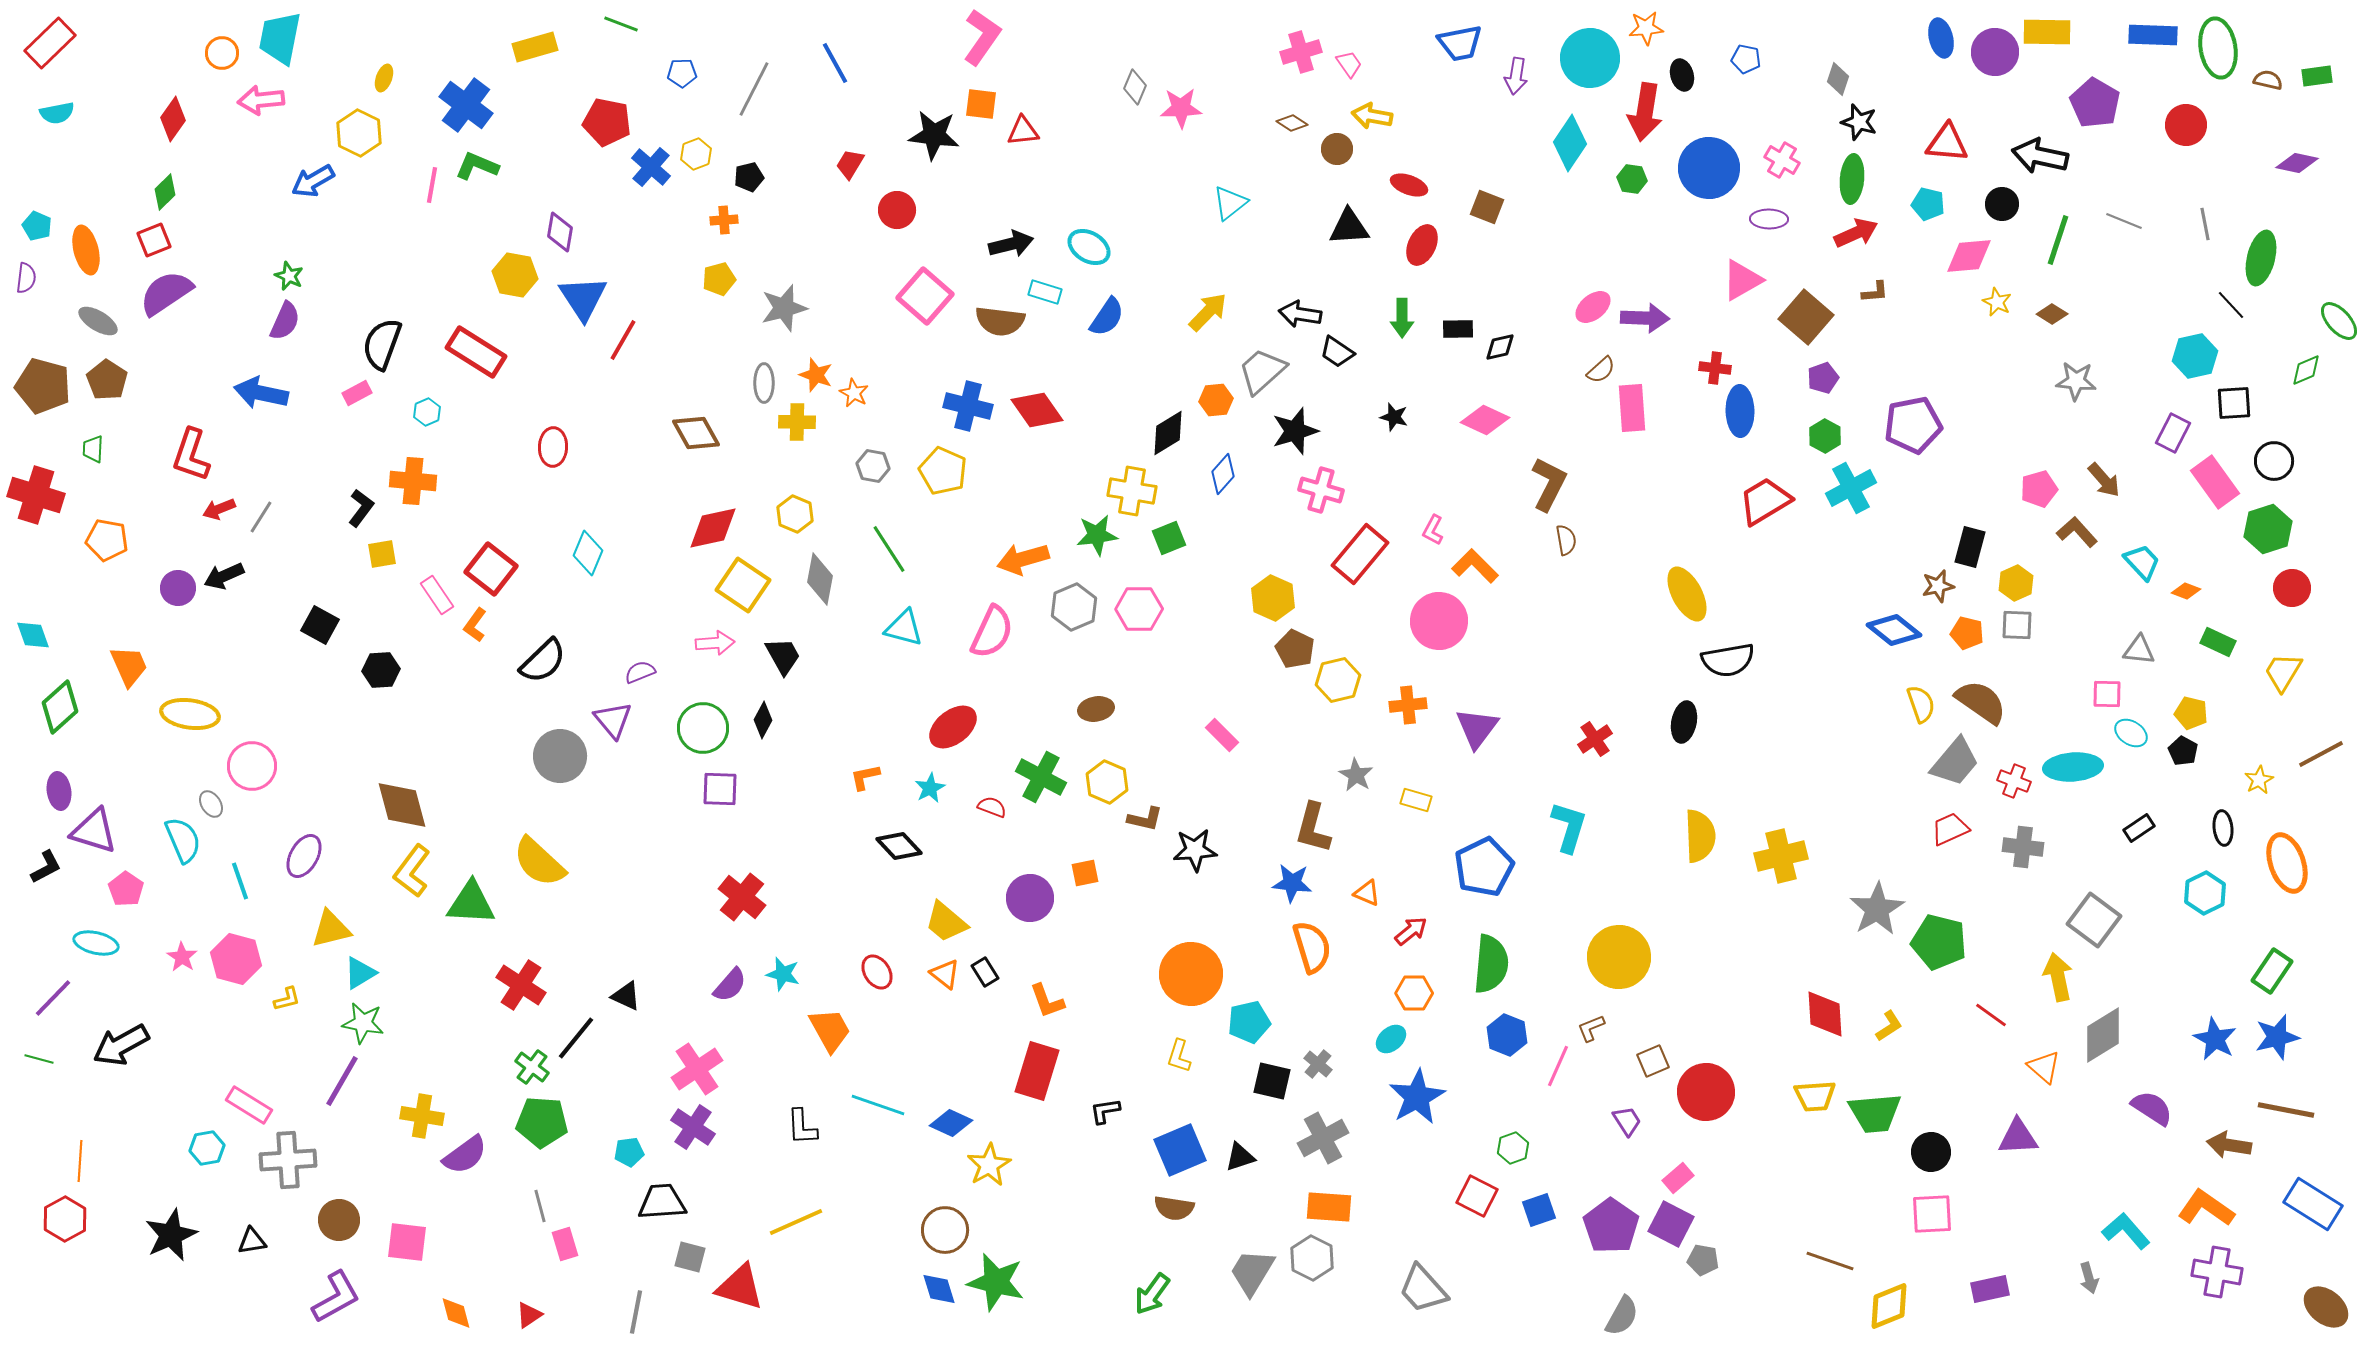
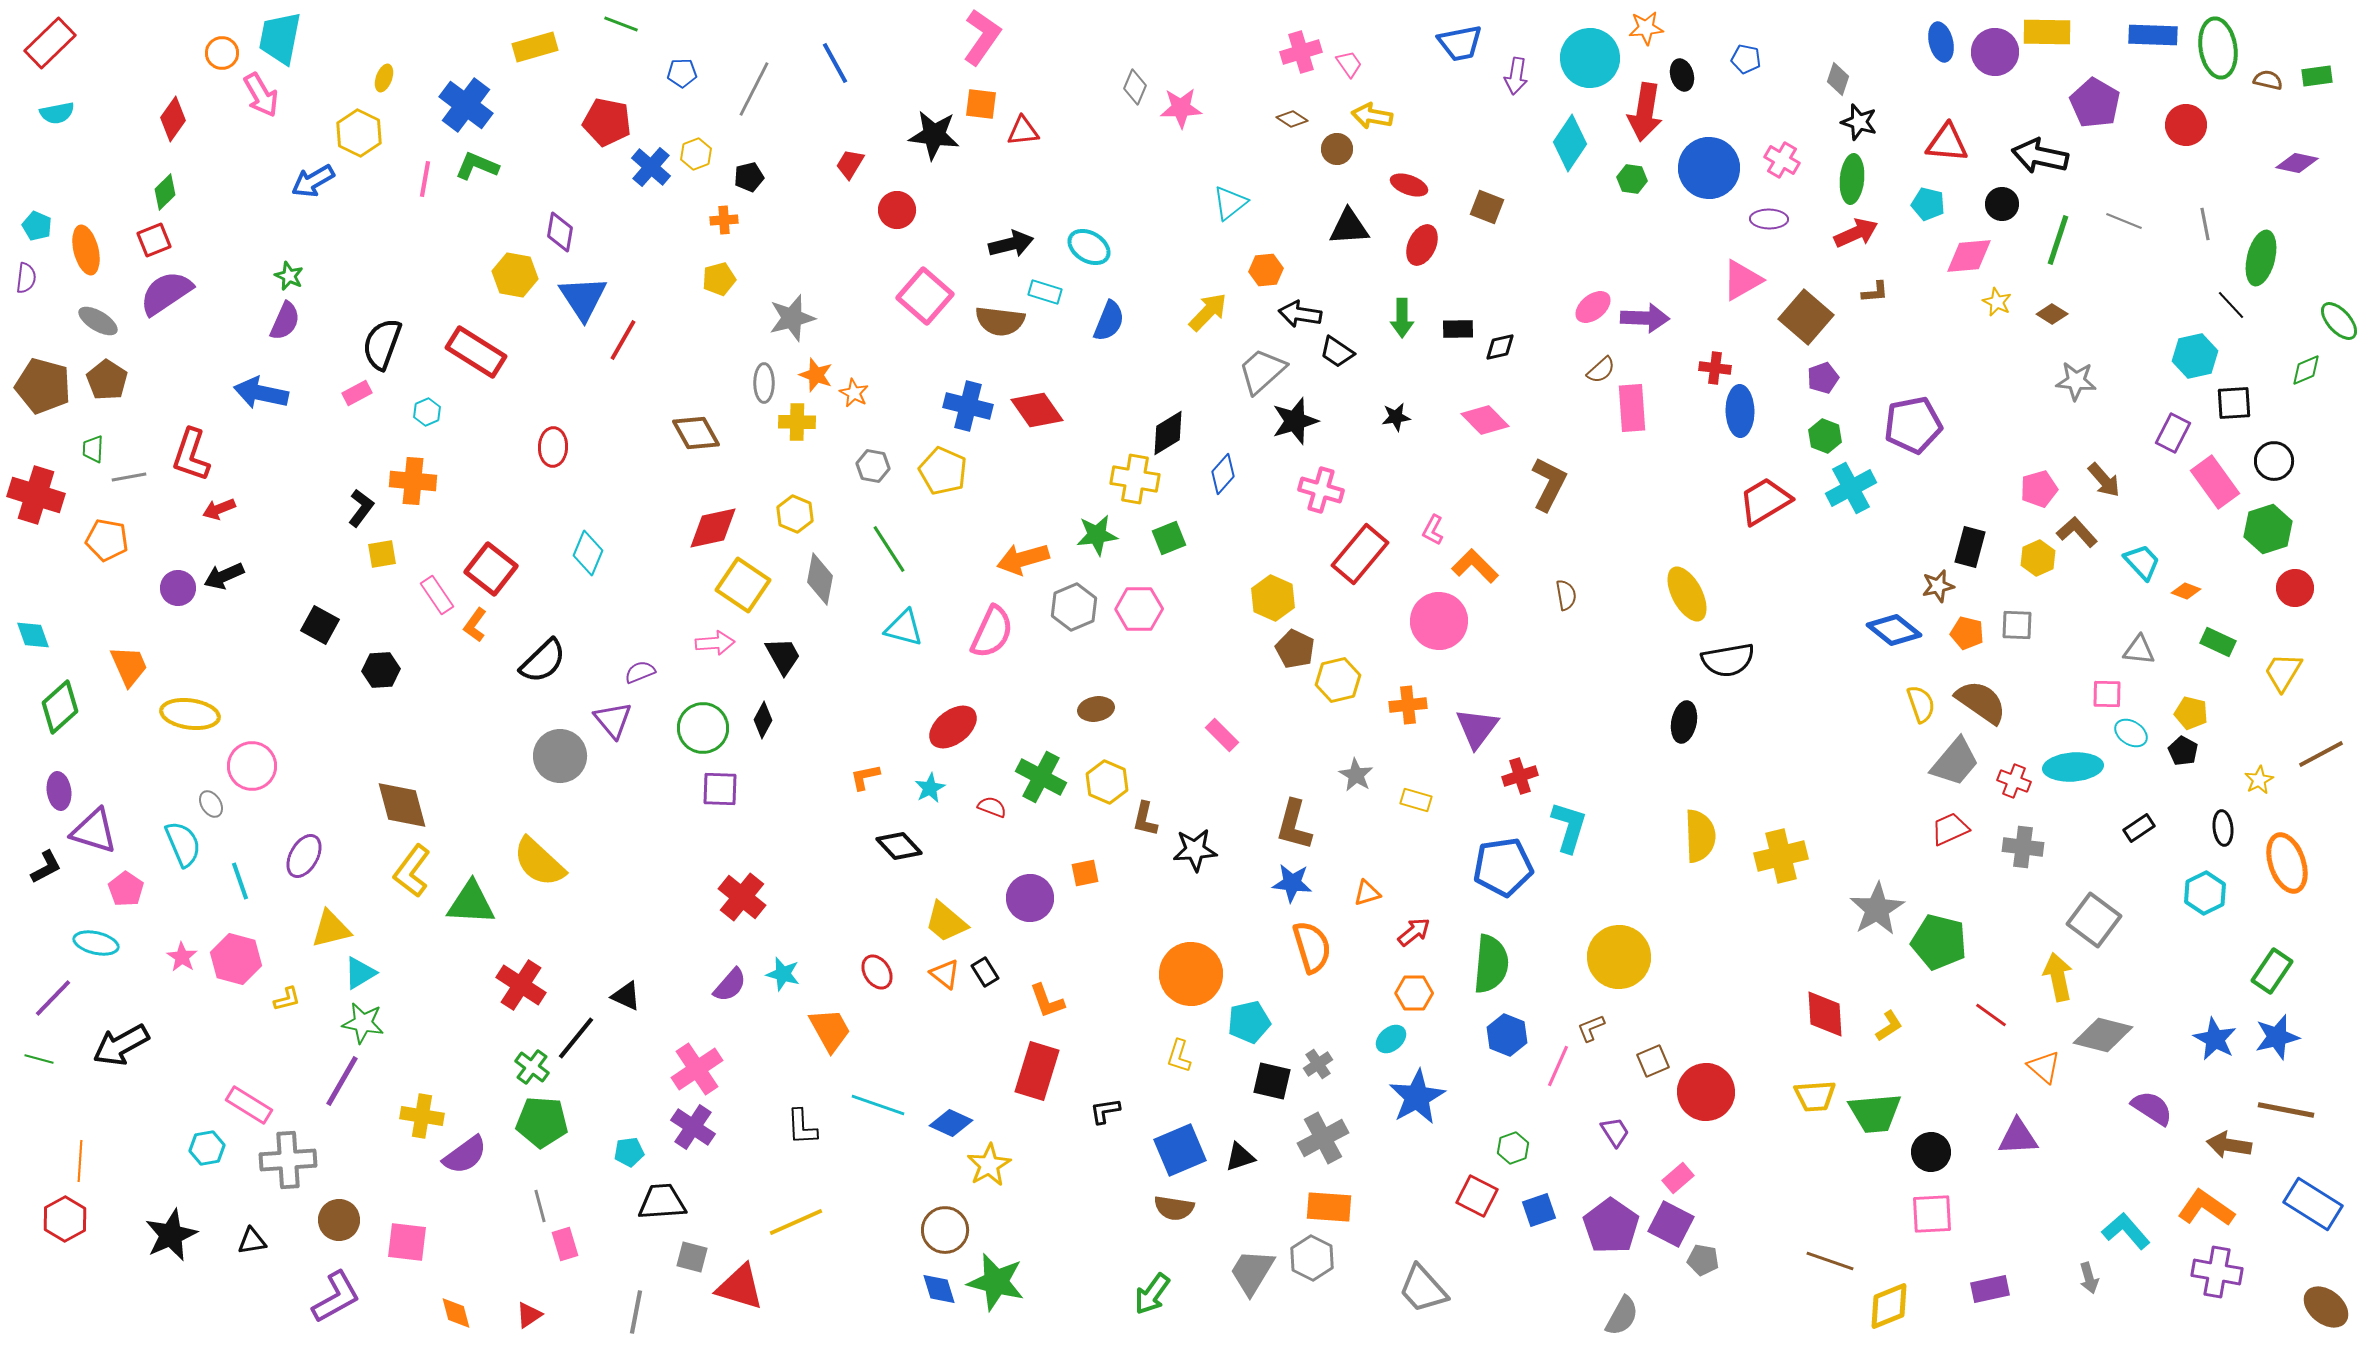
blue ellipse at (1941, 38): moved 4 px down
pink arrow at (261, 100): moved 5 px up; rotated 114 degrees counterclockwise
brown diamond at (1292, 123): moved 4 px up
pink line at (432, 185): moved 7 px left, 6 px up
gray star at (784, 308): moved 8 px right, 10 px down
blue semicircle at (1107, 317): moved 2 px right, 4 px down; rotated 12 degrees counterclockwise
orange hexagon at (1216, 400): moved 50 px right, 130 px up
black star at (1394, 417): moved 2 px right; rotated 24 degrees counterclockwise
pink diamond at (1485, 420): rotated 21 degrees clockwise
black star at (1295, 431): moved 10 px up
green hexagon at (1825, 436): rotated 8 degrees counterclockwise
yellow cross at (1132, 491): moved 3 px right, 12 px up
gray line at (261, 517): moved 132 px left, 40 px up; rotated 48 degrees clockwise
brown semicircle at (1566, 540): moved 55 px down
yellow hexagon at (2016, 583): moved 22 px right, 25 px up
red circle at (2292, 588): moved 3 px right
red cross at (1595, 739): moved 75 px left, 37 px down; rotated 16 degrees clockwise
brown L-shape at (1145, 819): rotated 90 degrees clockwise
brown L-shape at (1313, 828): moved 19 px left, 3 px up
cyan semicircle at (183, 840): moved 4 px down
blue pentagon at (1484, 867): moved 19 px right; rotated 18 degrees clockwise
orange triangle at (1367, 893): rotated 40 degrees counterclockwise
red arrow at (1411, 931): moved 3 px right, 1 px down
gray diamond at (2103, 1035): rotated 46 degrees clockwise
gray cross at (1318, 1064): rotated 16 degrees clockwise
purple trapezoid at (1627, 1121): moved 12 px left, 11 px down
gray square at (690, 1257): moved 2 px right
